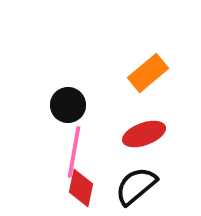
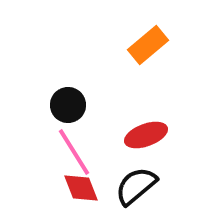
orange rectangle: moved 28 px up
red ellipse: moved 2 px right, 1 px down
pink line: rotated 42 degrees counterclockwise
red diamond: rotated 33 degrees counterclockwise
